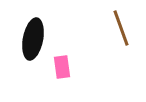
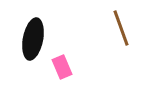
pink rectangle: rotated 15 degrees counterclockwise
